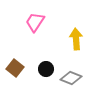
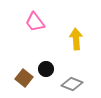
pink trapezoid: rotated 70 degrees counterclockwise
brown square: moved 9 px right, 10 px down
gray diamond: moved 1 px right, 6 px down
